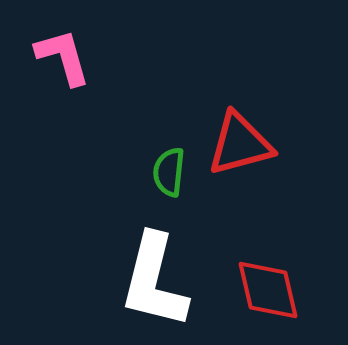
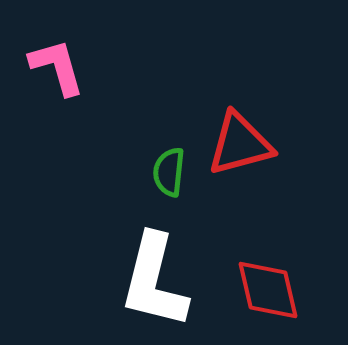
pink L-shape: moved 6 px left, 10 px down
